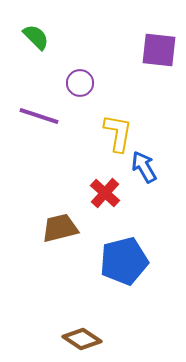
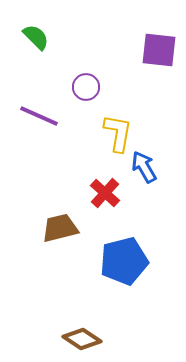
purple circle: moved 6 px right, 4 px down
purple line: rotated 6 degrees clockwise
